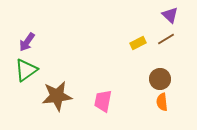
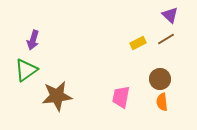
purple arrow: moved 6 px right, 2 px up; rotated 18 degrees counterclockwise
pink trapezoid: moved 18 px right, 4 px up
